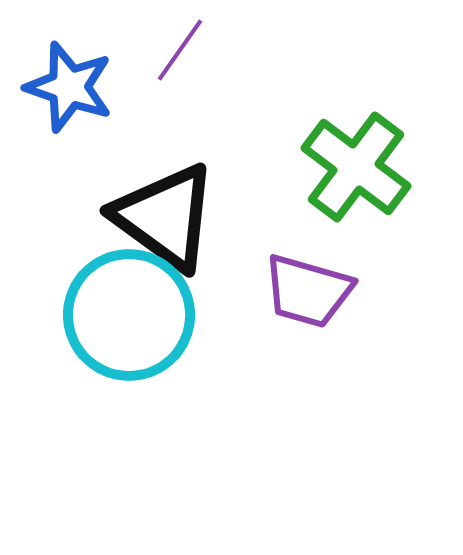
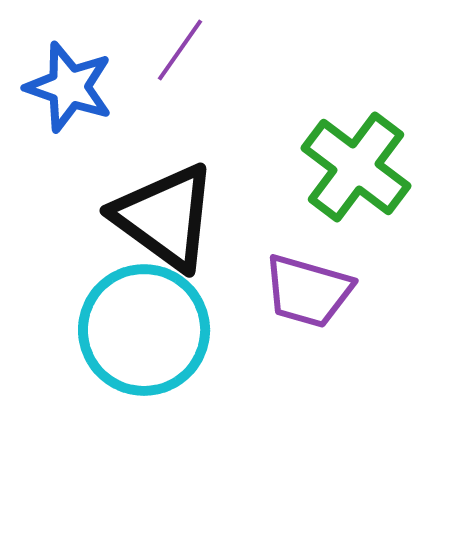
cyan circle: moved 15 px right, 15 px down
